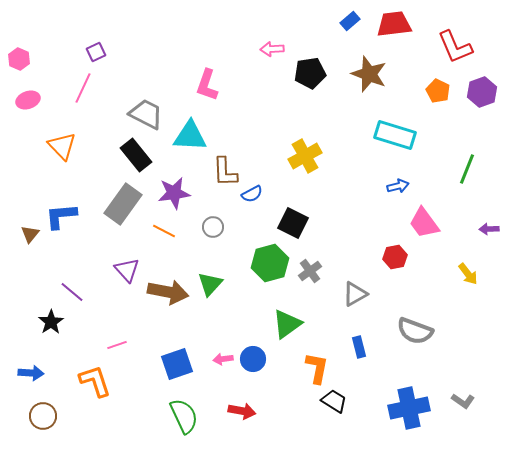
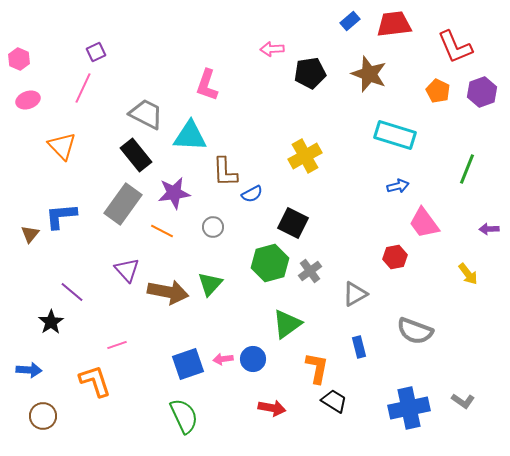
orange line at (164, 231): moved 2 px left
blue square at (177, 364): moved 11 px right
blue arrow at (31, 373): moved 2 px left, 3 px up
red arrow at (242, 411): moved 30 px right, 3 px up
